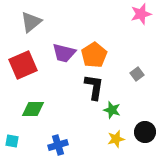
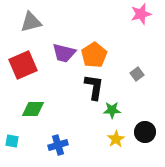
gray triangle: rotated 25 degrees clockwise
green star: rotated 18 degrees counterclockwise
yellow star: rotated 18 degrees counterclockwise
